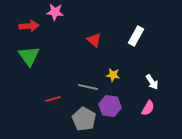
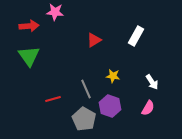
red triangle: rotated 49 degrees clockwise
yellow star: moved 1 px down
gray line: moved 2 px left, 2 px down; rotated 54 degrees clockwise
purple hexagon: rotated 10 degrees clockwise
